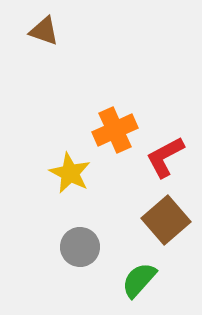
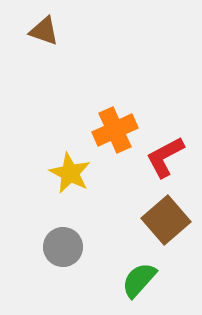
gray circle: moved 17 px left
